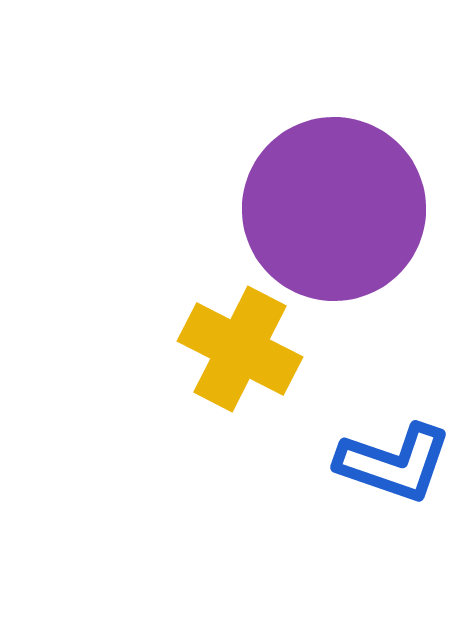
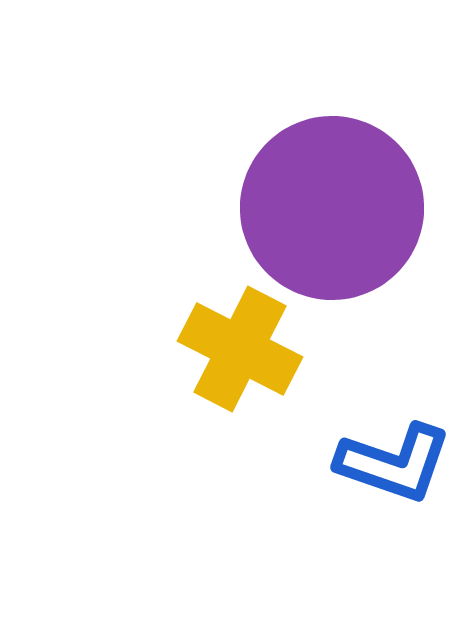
purple circle: moved 2 px left, 1 px up
